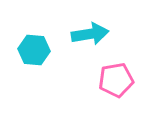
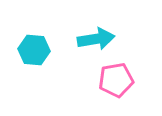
cyan arrow: moved 6 px right, 5 px down
